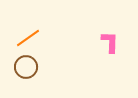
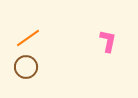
pink L-shape: moved 2 px left, 1 px up; rotated 10 degrees clockwise
